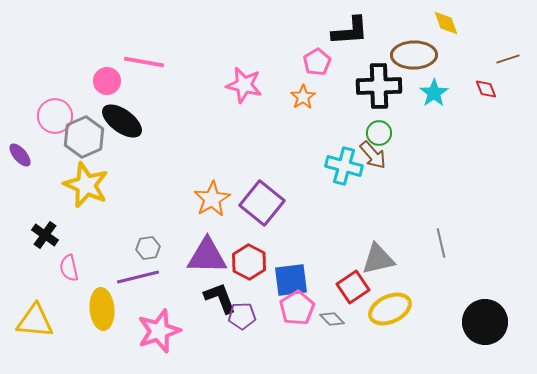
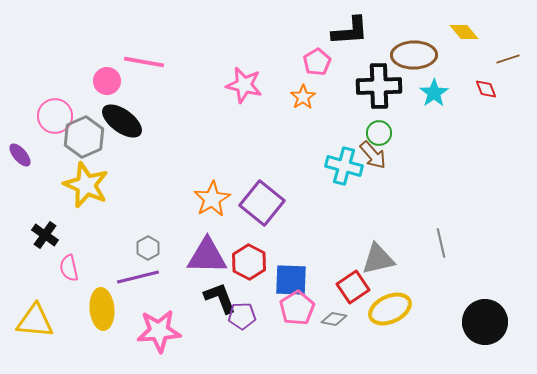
yellow diamond at (446, 23): moved 18 px right, 9 px down; rotated 20 degrees counterclockwise
gray hexagon at (148, 248): rotated 20 degrees counterclockwise
blue square at (291, 280): rotated 9 degrees clockwise
gray diamond at (332, 319): moved 2 px right; rotated 35 degrees counterclockwise
pink star at (159, 331): rotated 15 degrees clockwise
